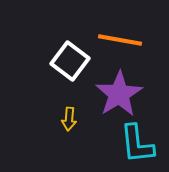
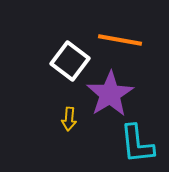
purple star: moved 9 px left
